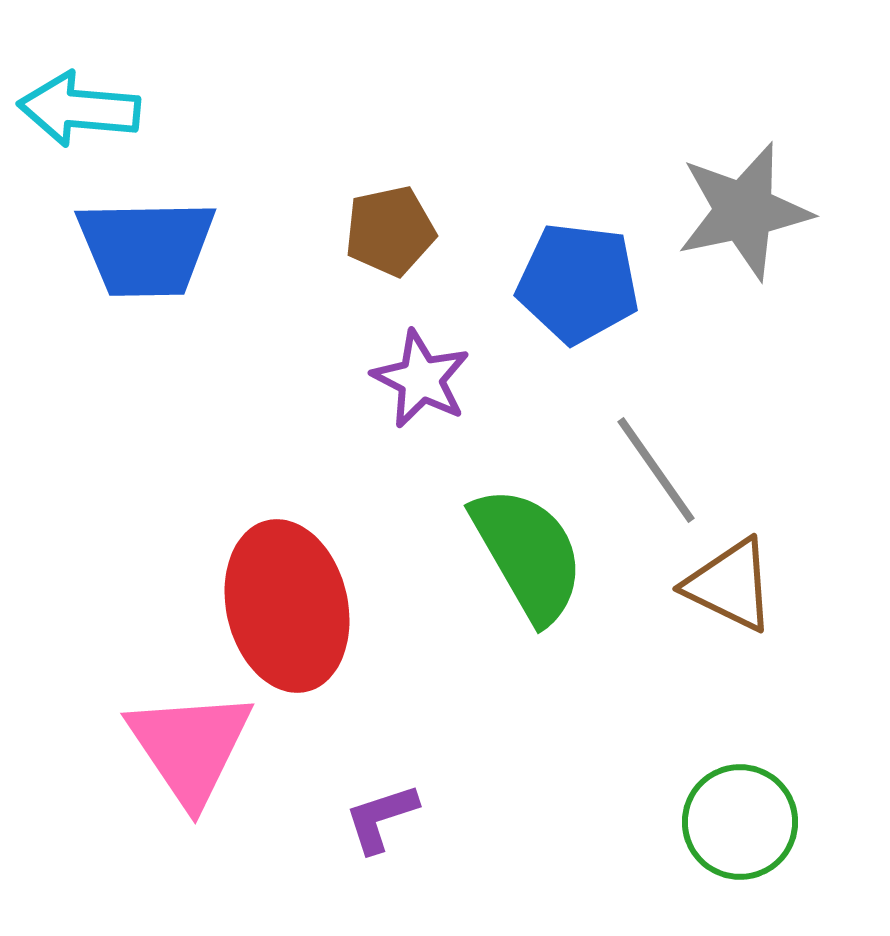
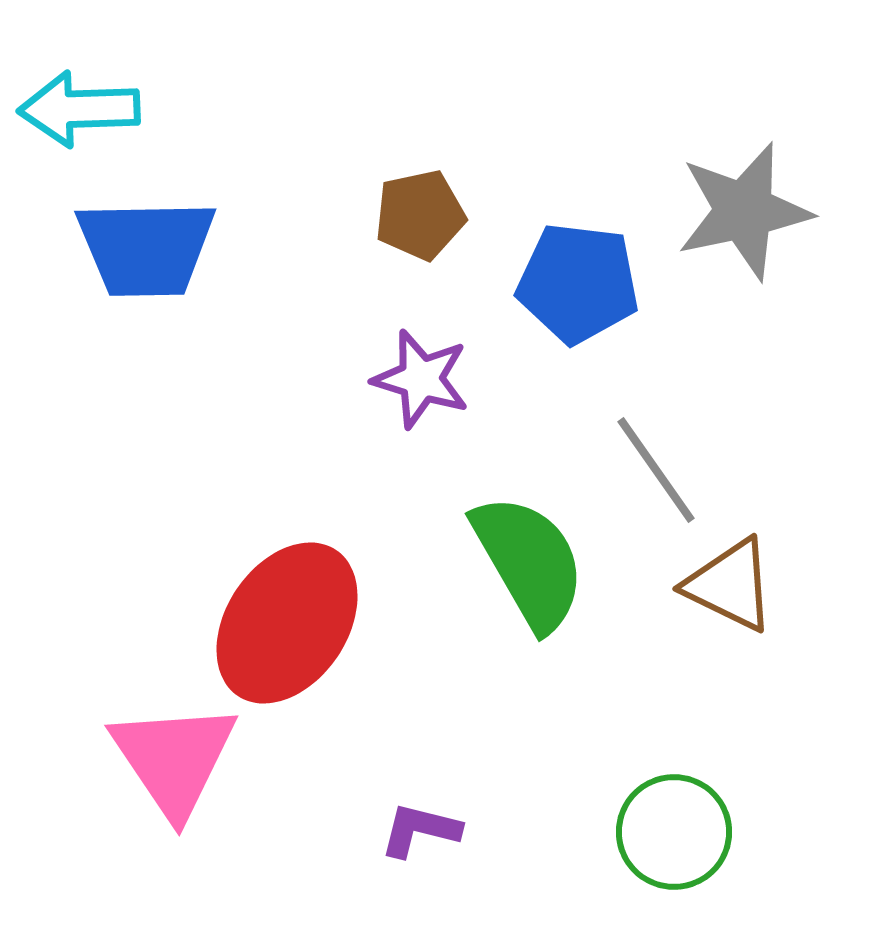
cyan arrow: rotated 7 degrees counterclockwise
brown pentagon: moved 30 px right, 16 px up
purple star: rotated 10 degrees counterclockwise
green semicircle: moved 1 px right, 8 px down
red ellipse: moved 17 px down; rotated 47 degrees clockwise
pink triangle: moved 16 px left, 12 px down
purple L-shape: moved 39 px right, 12 px down; rotated 32 degrees clockwise
green circle: moved 66 px left, 10 px down
